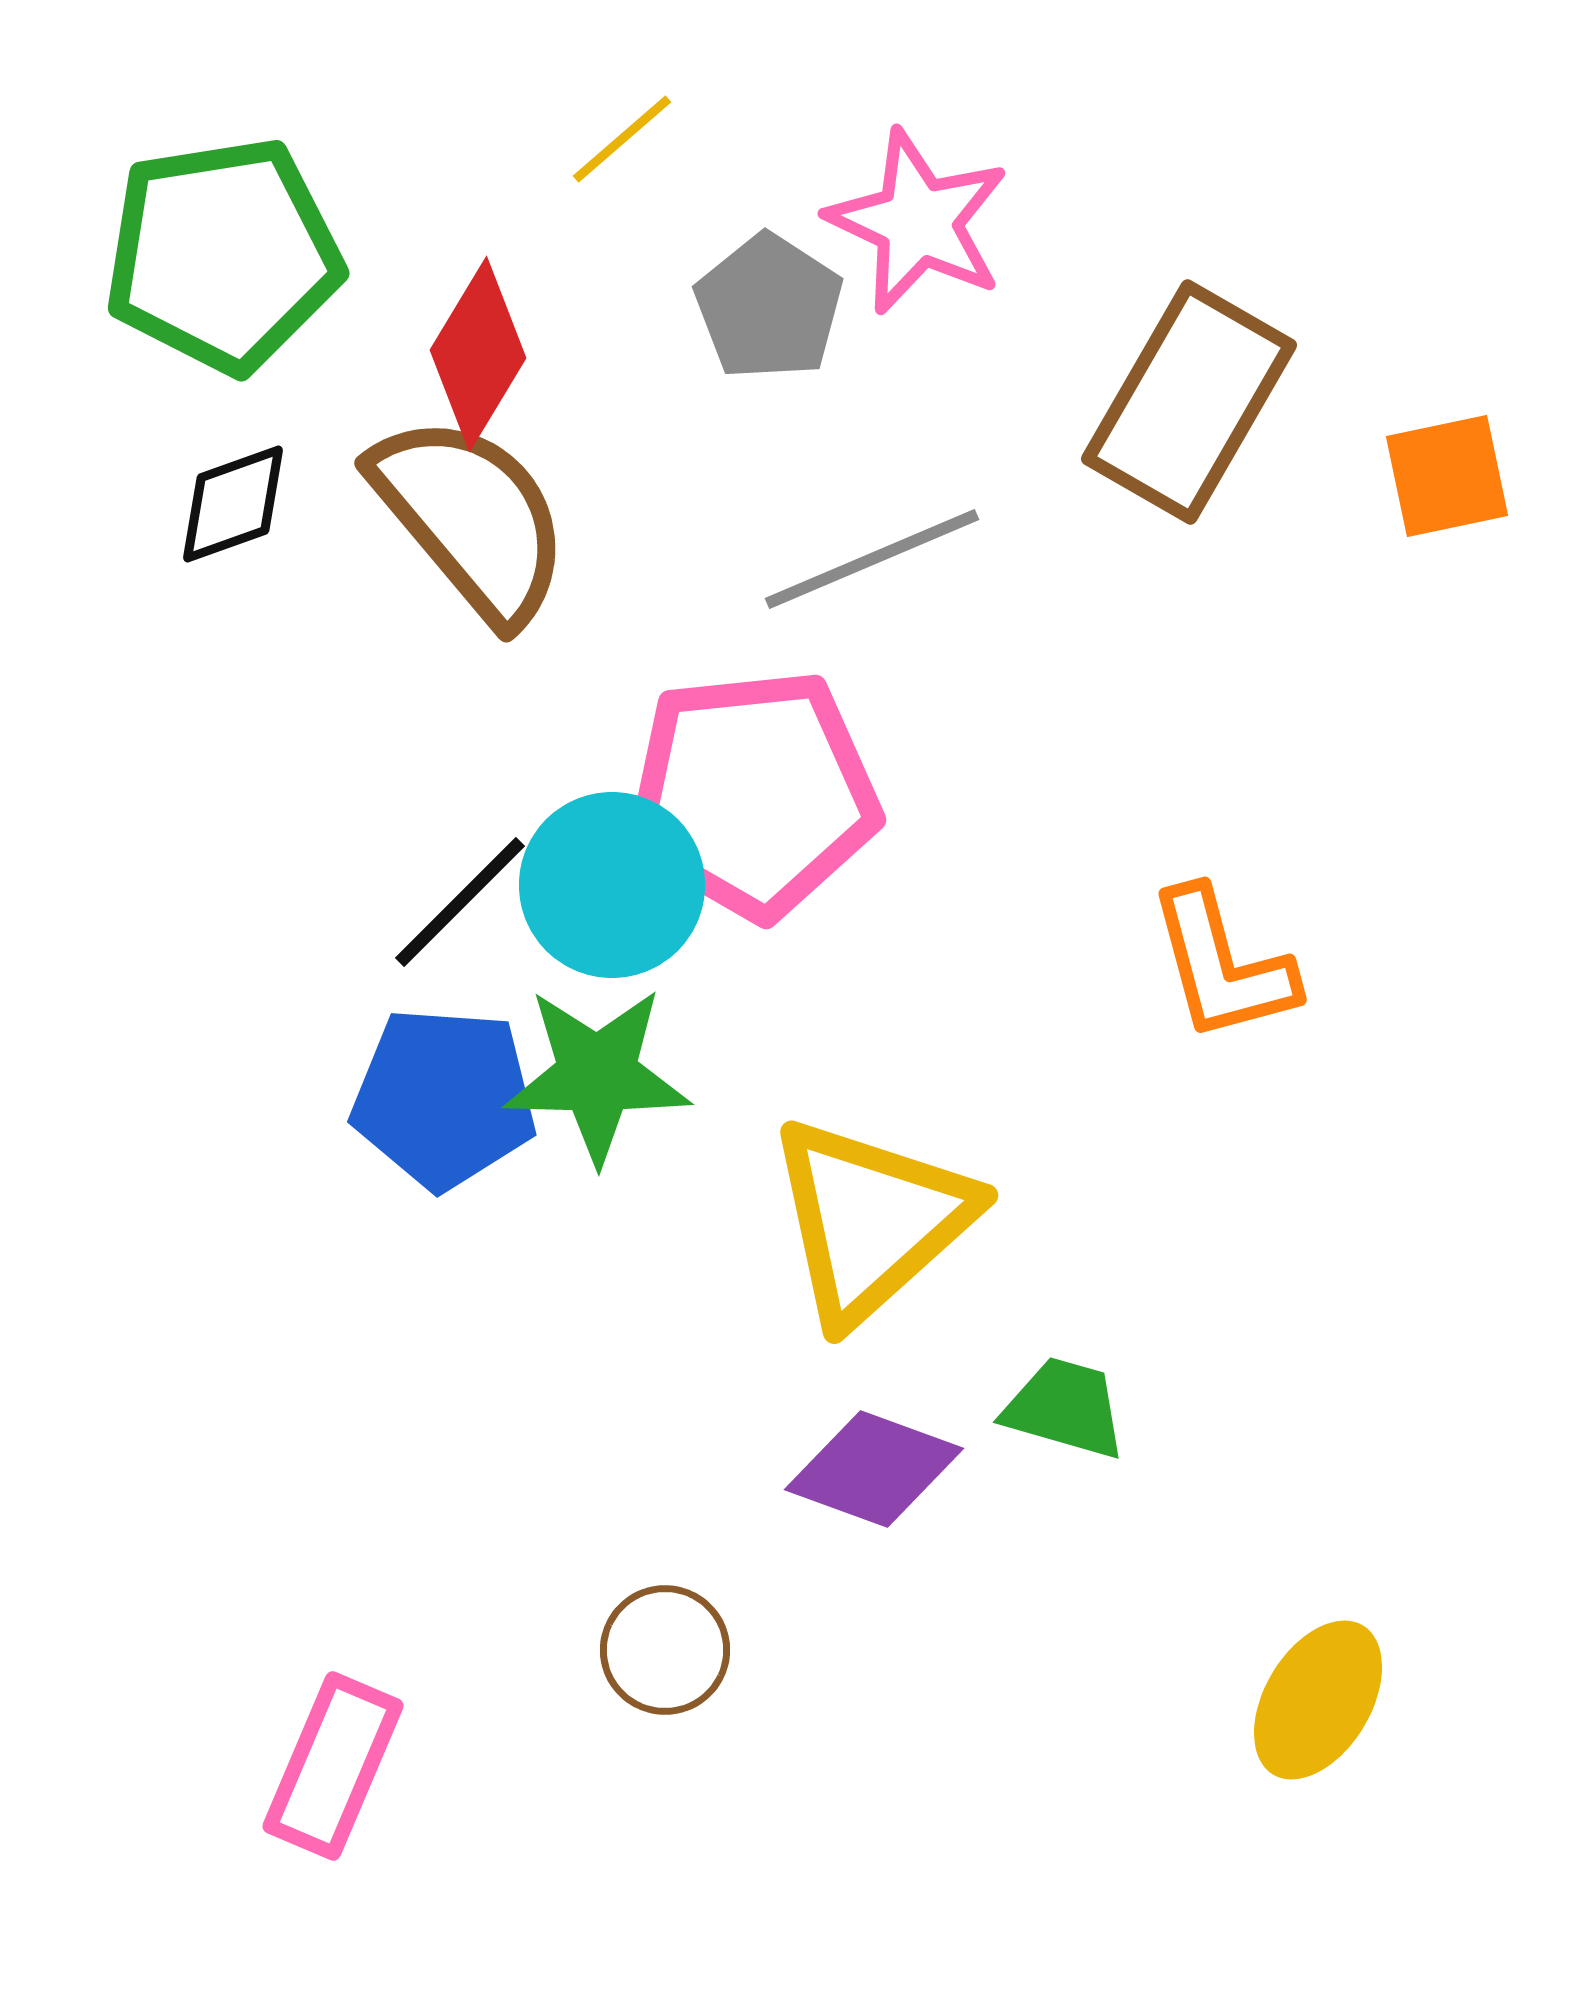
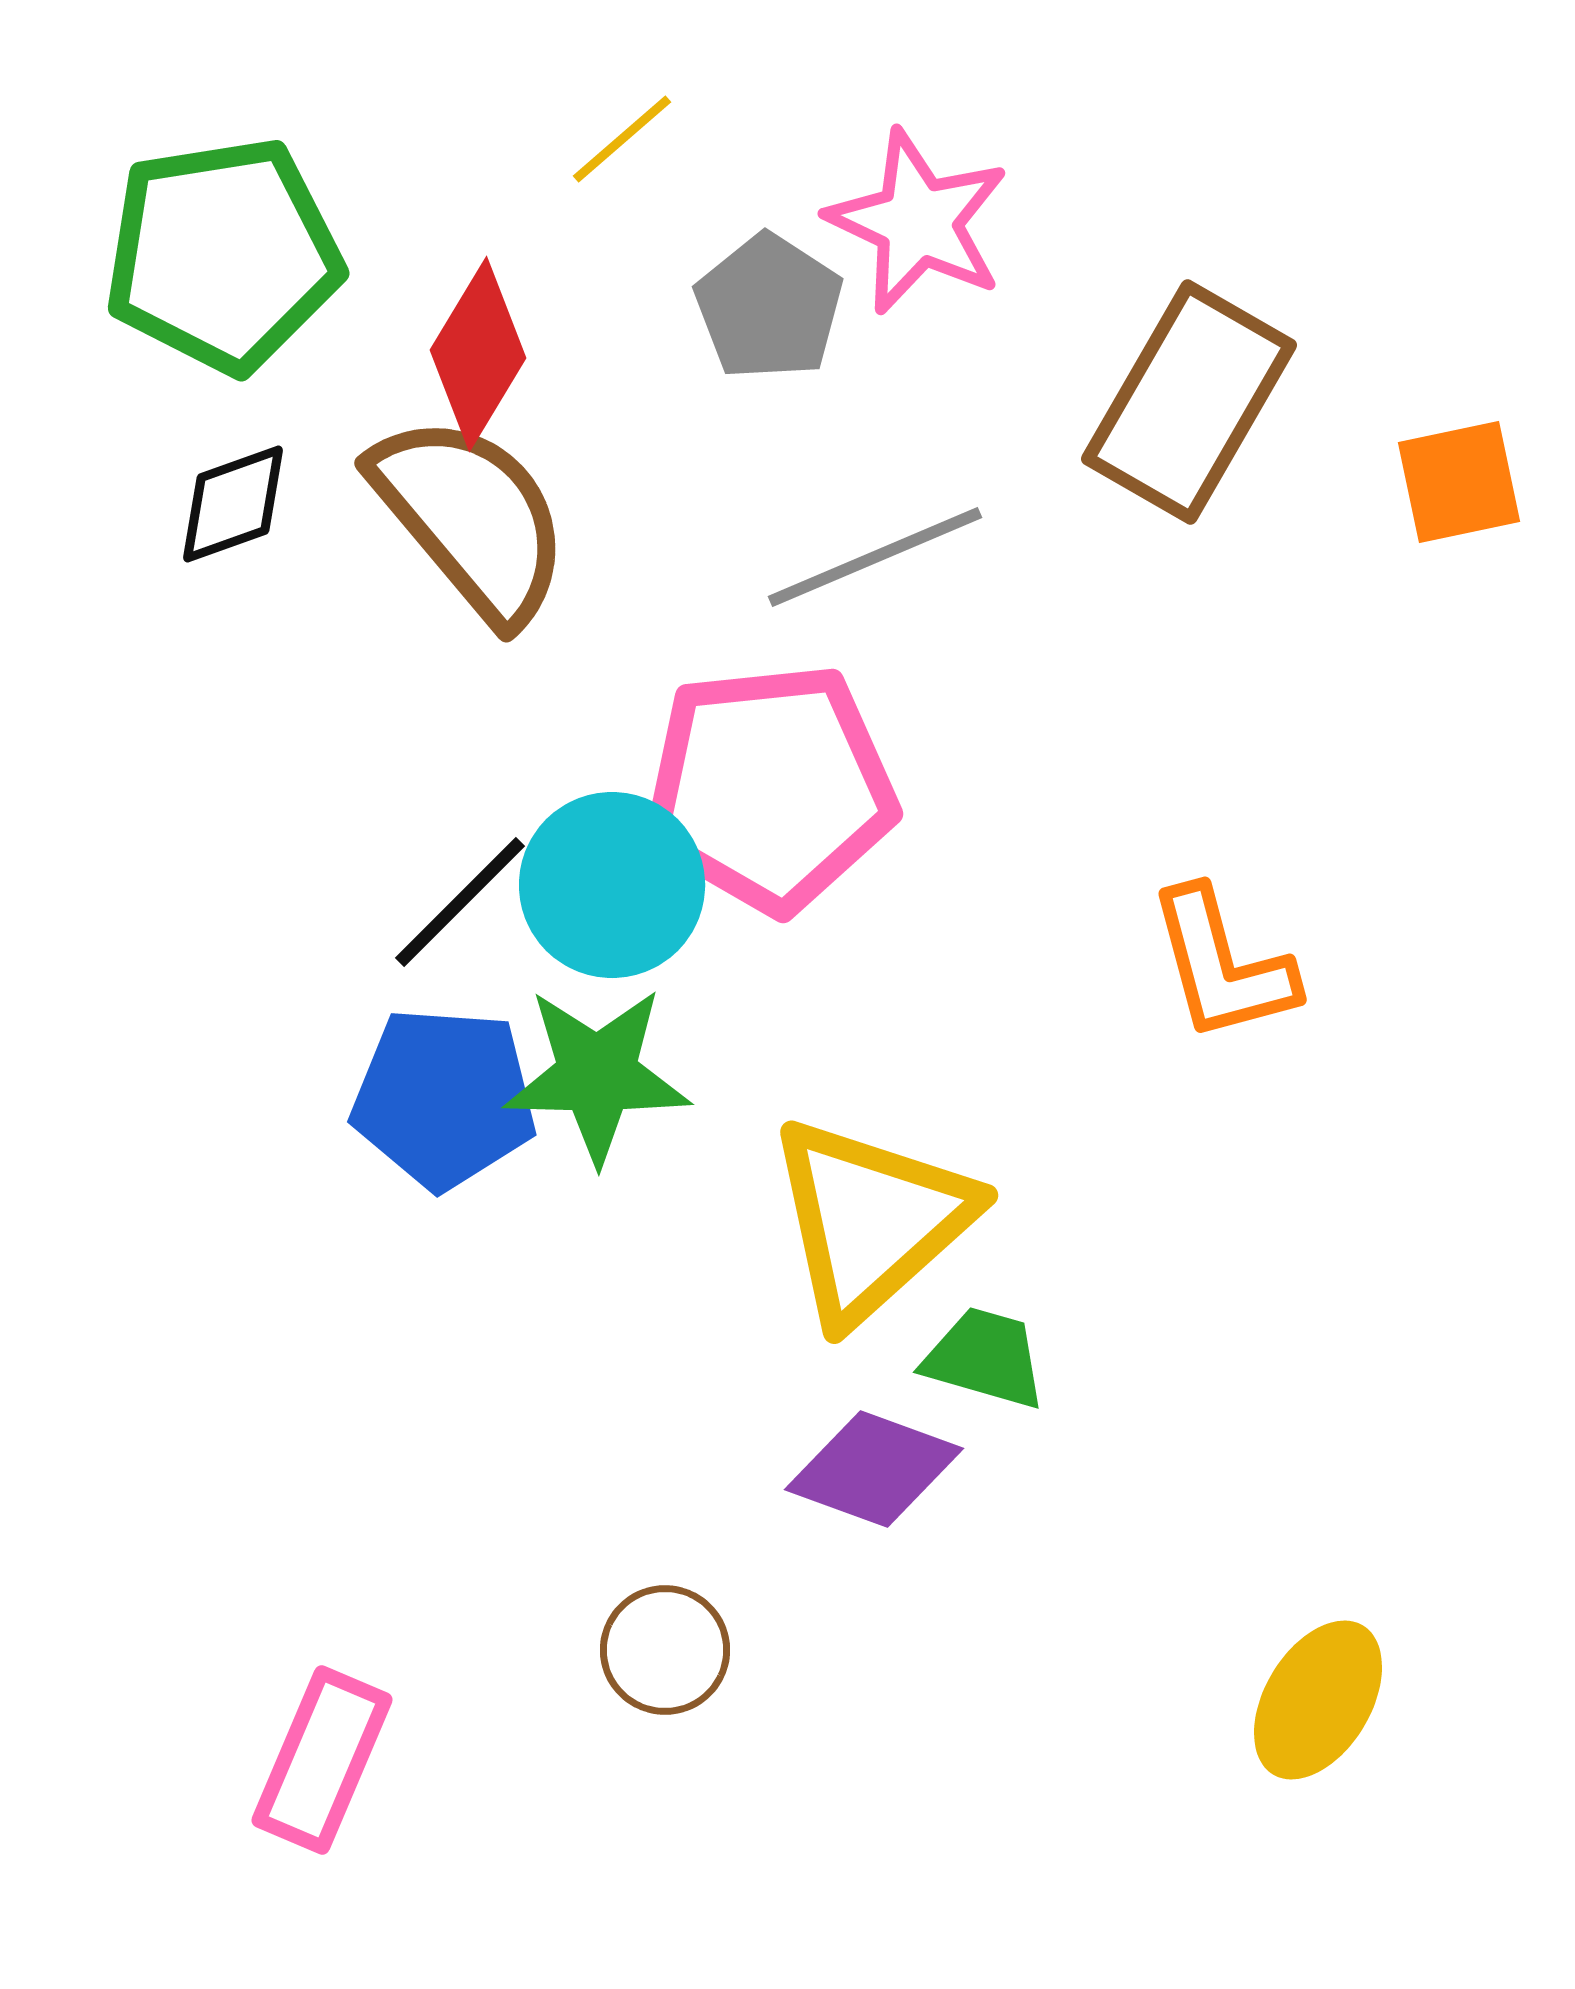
orange square: moved 12 px right, 6 px down
gray line: moved 3 px right, 2 px up
pink pentagon: moved 17 px right, 6 px up
green trapezoid: moved 80 px left, 50 px up
pink rectangle: moved 11 px left, 6 px up
